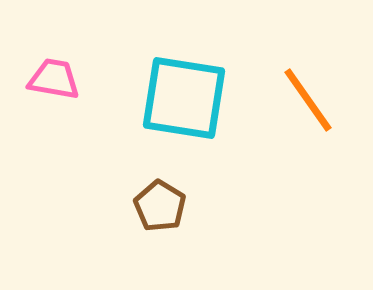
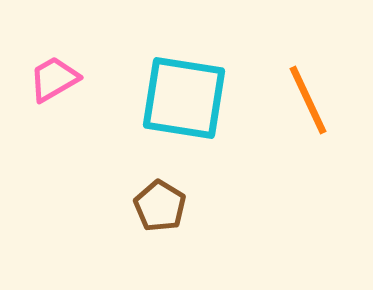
pink trapezoid: rotated 40 degrees counterclockwise
orange line: rotated 10 degrees clockwise
